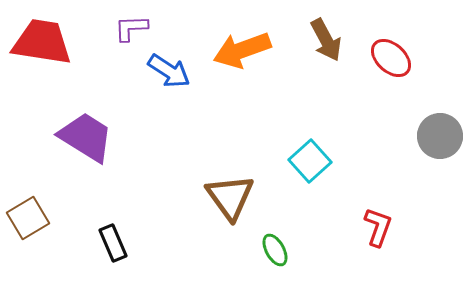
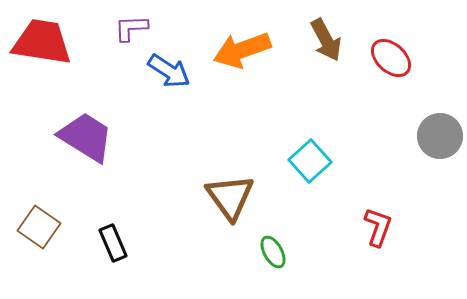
brown square: moved 11 px right, 9 px down; rotated 24 degrees counterclockwise
green ellipse: moved 2 px left, 2 px down
